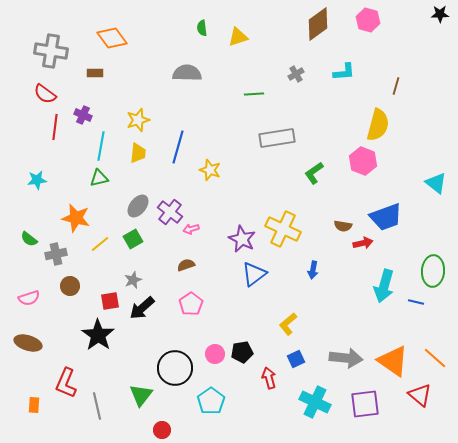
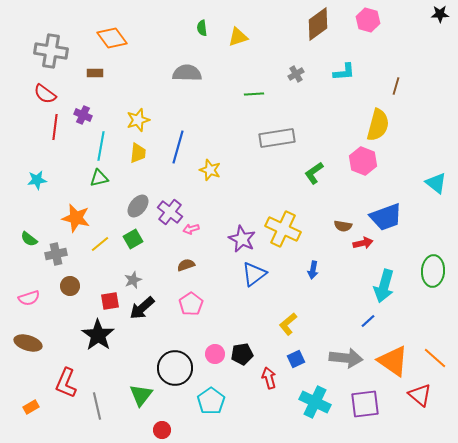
blue line at (416, 302): moved 48 px left, 19 px down; rotated 56 degrees counterclockwise
black pentagon at (242, 352): moved 2 px down
orange rectangle at (34, 405): moved 3 px left, 2 px down; rotated 56 degrees clockwise
